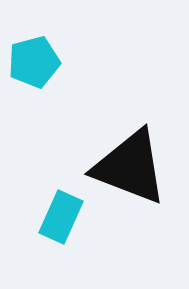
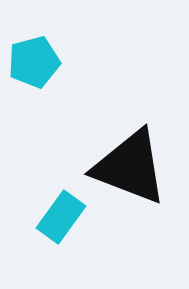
cyan rectangle: rotated 12 degrees clockwise
